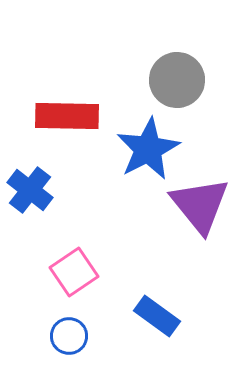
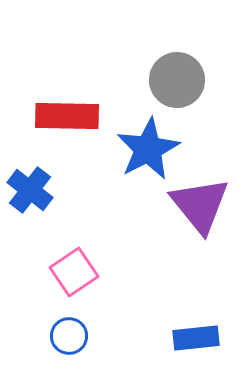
blue rectangle: moved 39 px right, 22 px down; rotated 42 degrees counterclockwise
